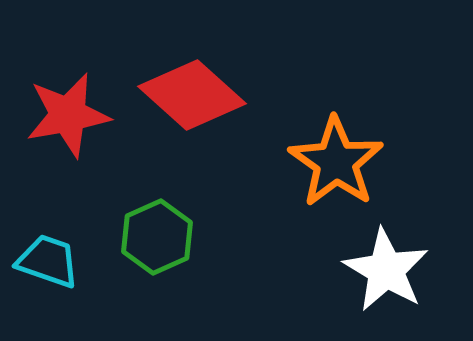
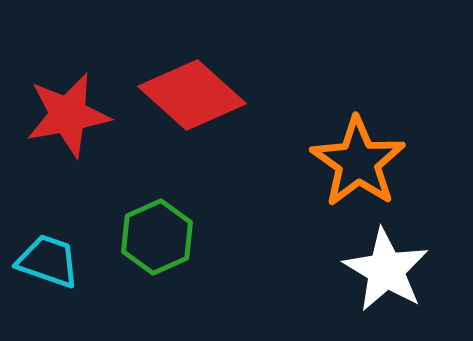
orange star: moved 22 px right
